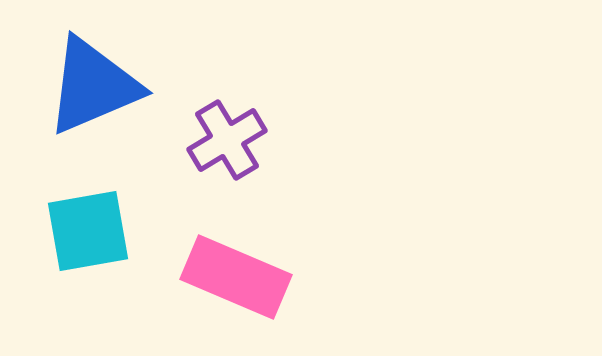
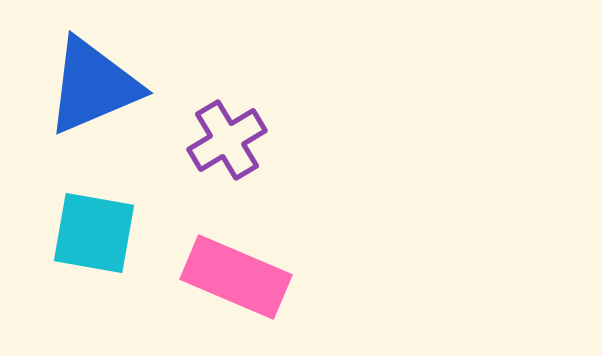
cyan square: moved 6 px right, 2 px down; rotated 20 degrees clockwise
